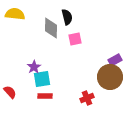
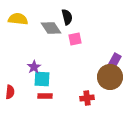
yellow semicircle: moved 3 px right, 5 px down
gray diamond: rotated 35 degrees counterclockwise
purple rectangle: rotated 32 degrees counterclockwise
cyan square: rotated 12 degrees clockwise
red semicircle: rotated 48 degrees clockwise
red cross: rotated 16 degrees clockwise
